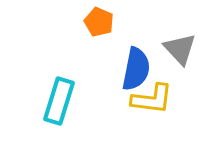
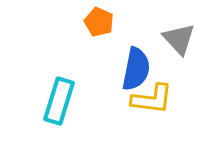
gray triangle: moved 1 px left, 10 px up
